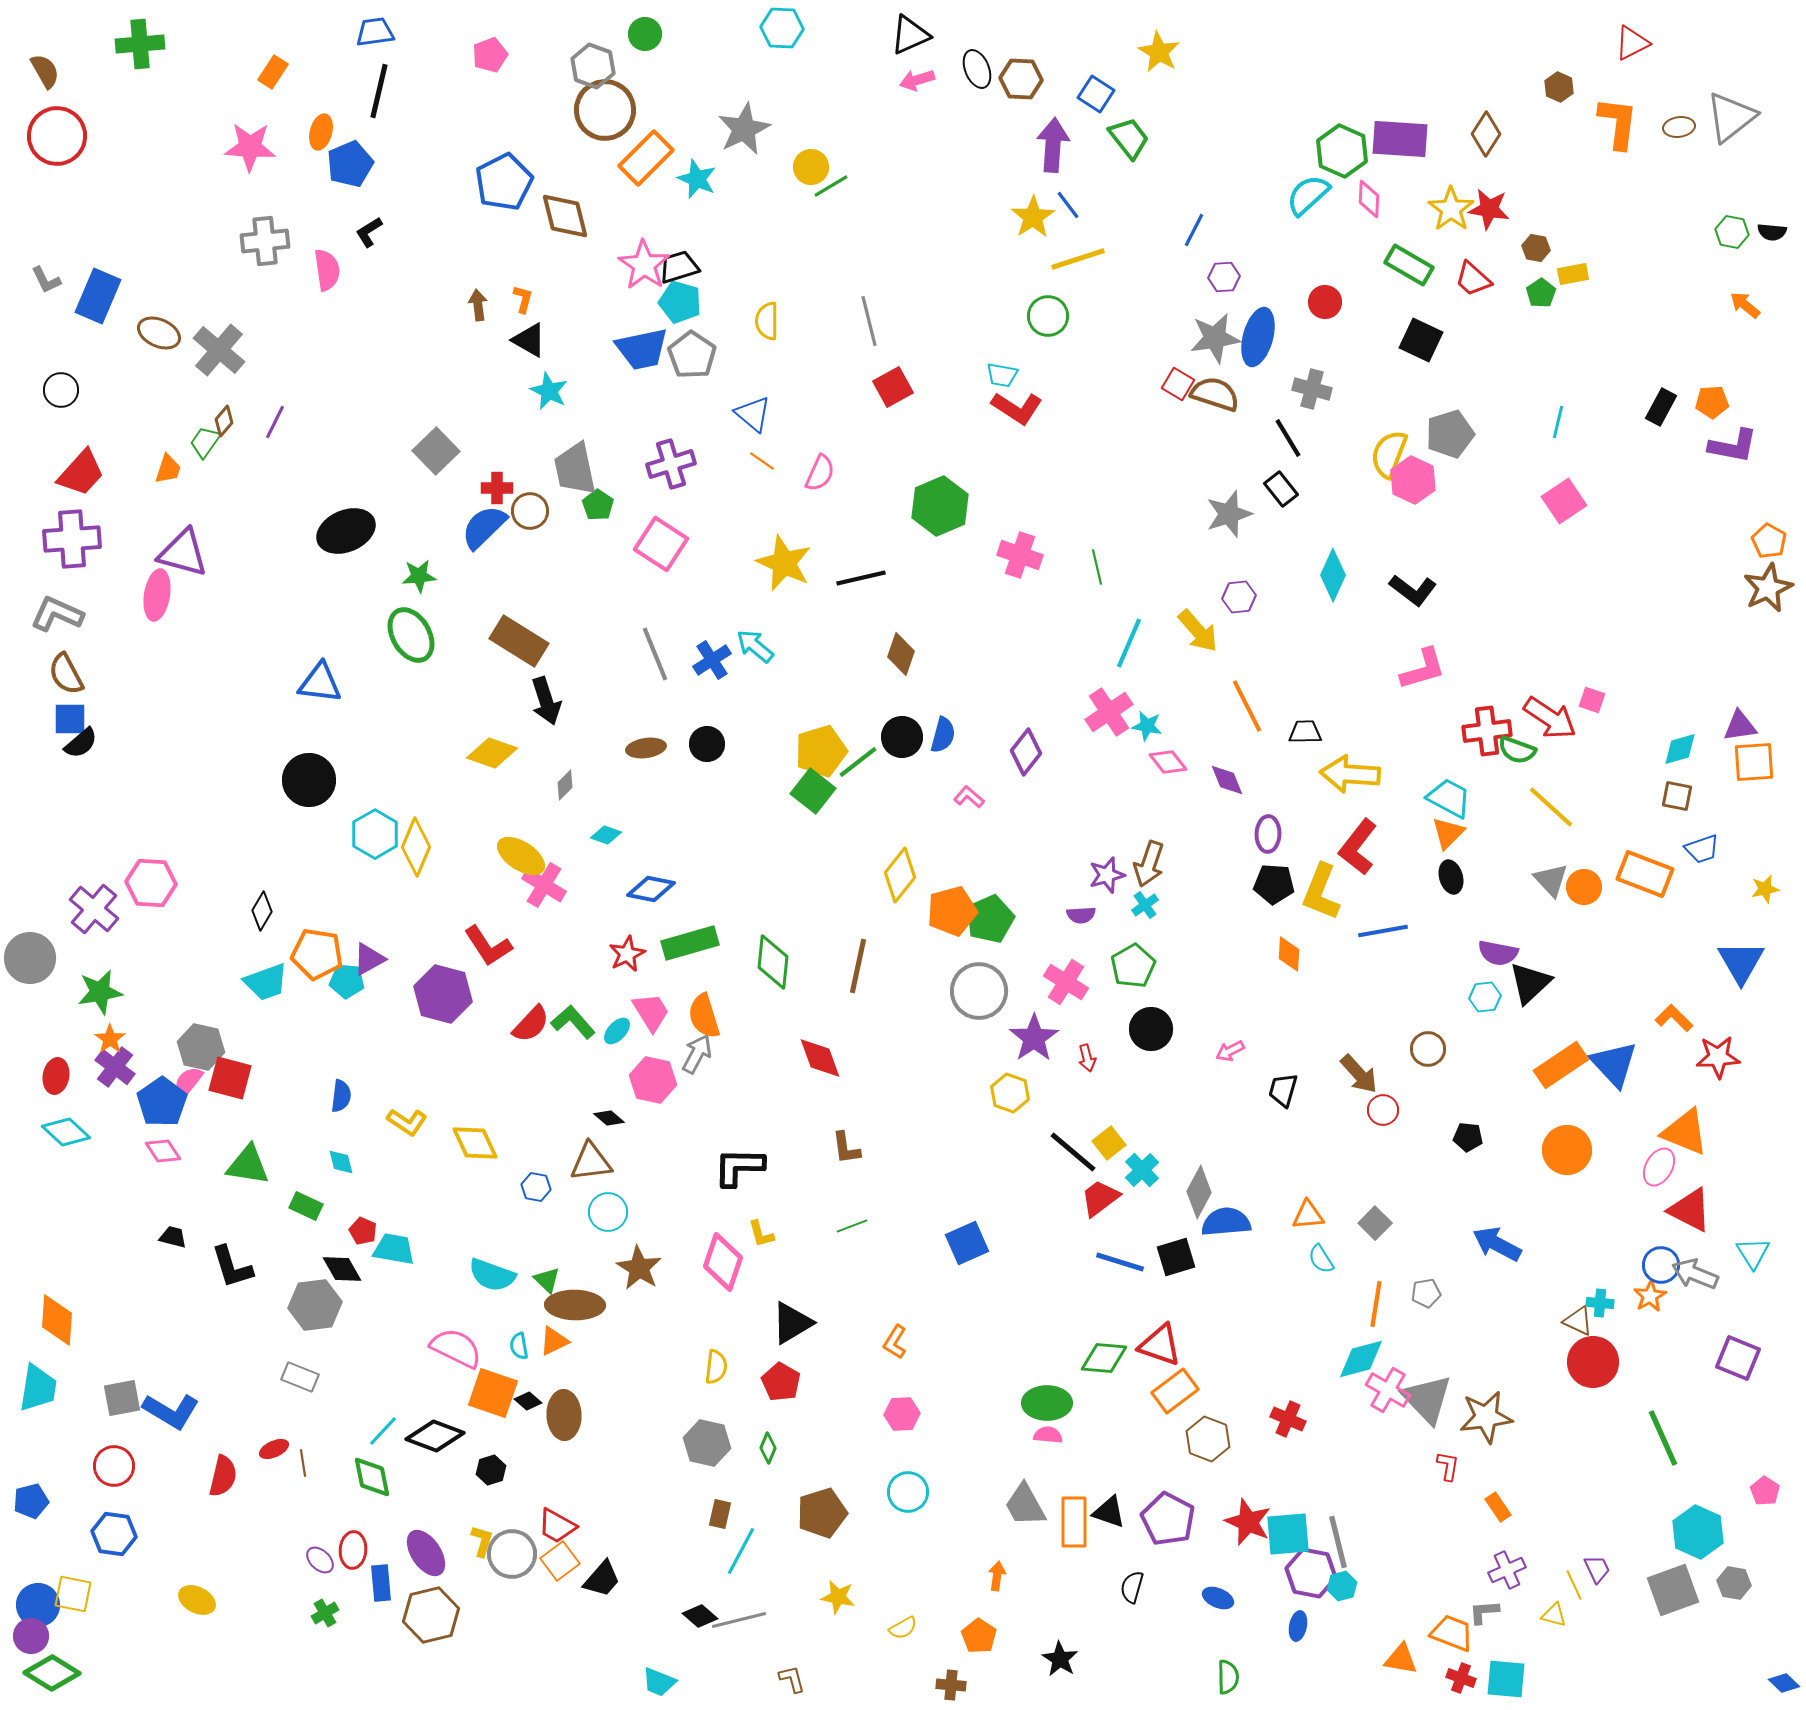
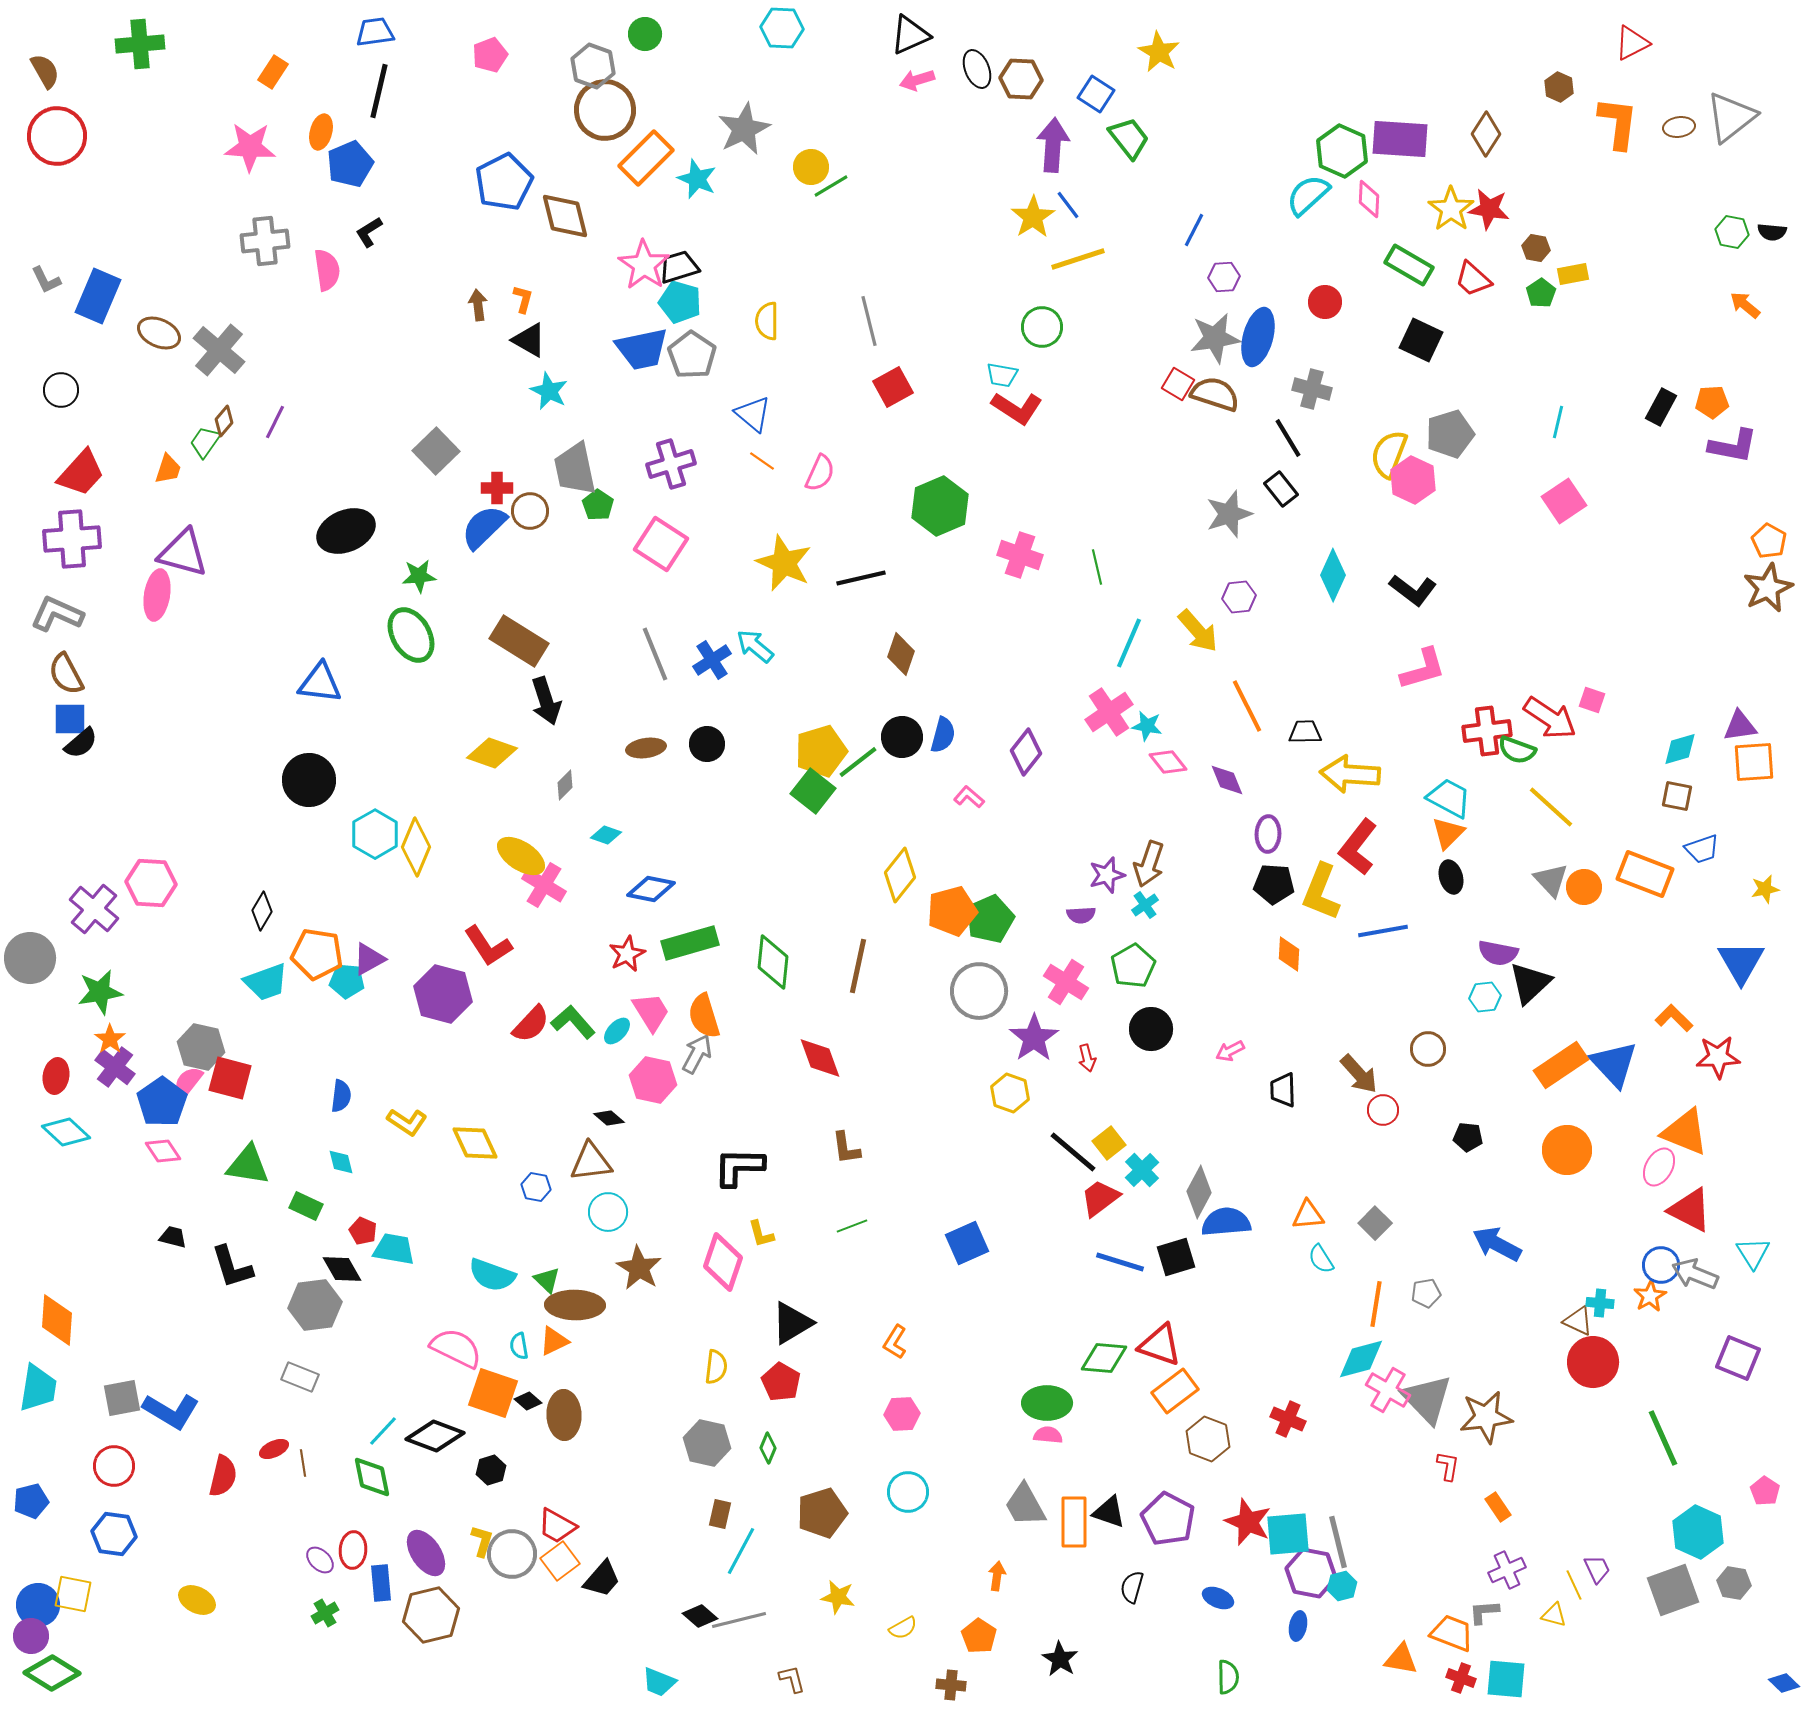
green circle at (1048, 316): moved 6 px left, 11 px down
black trapezoid at (1283, 1090): rotated 18 degrees counterclockwise
